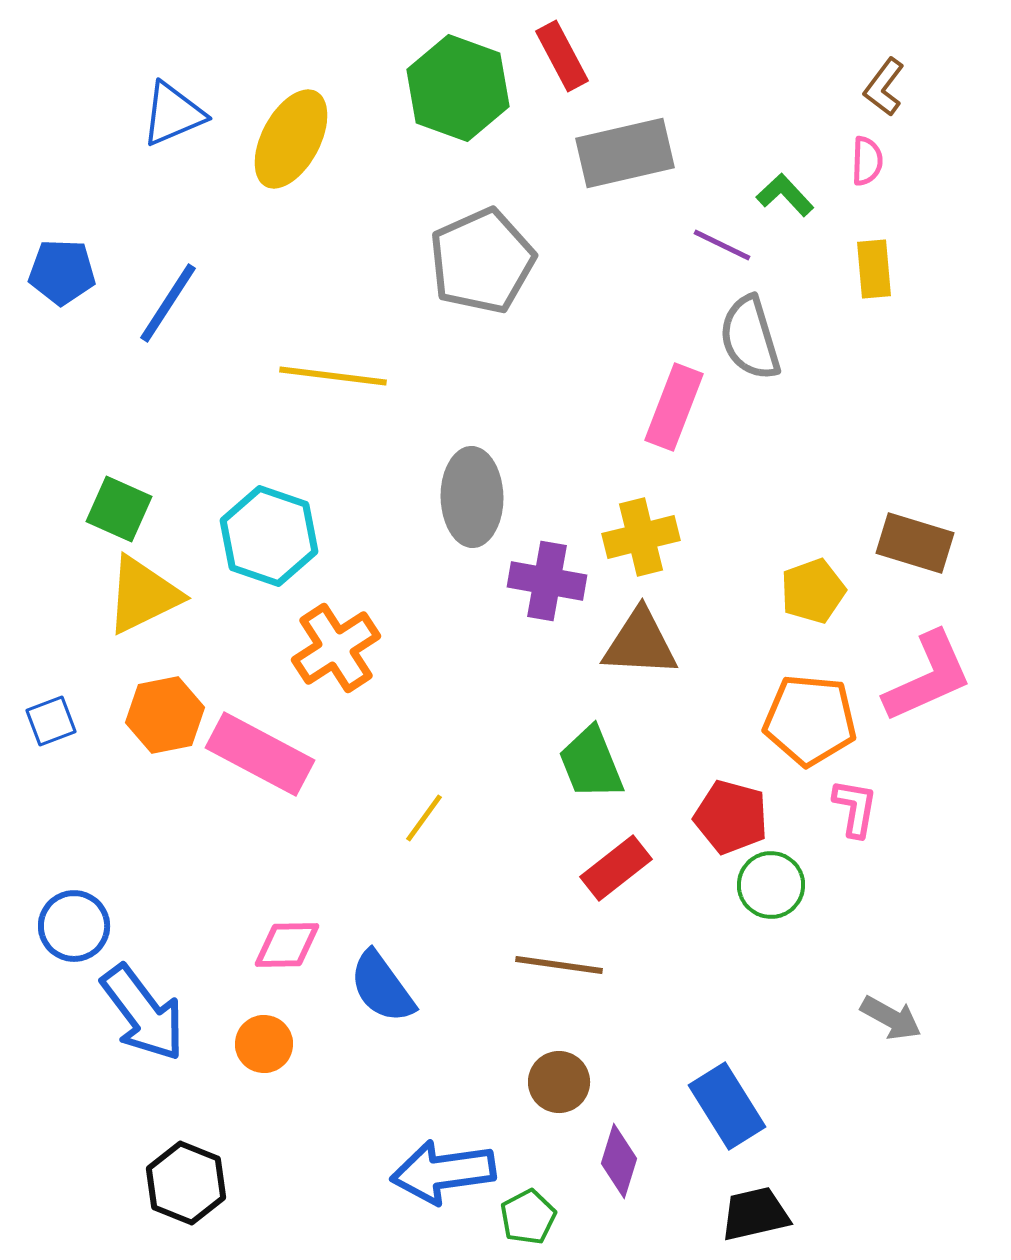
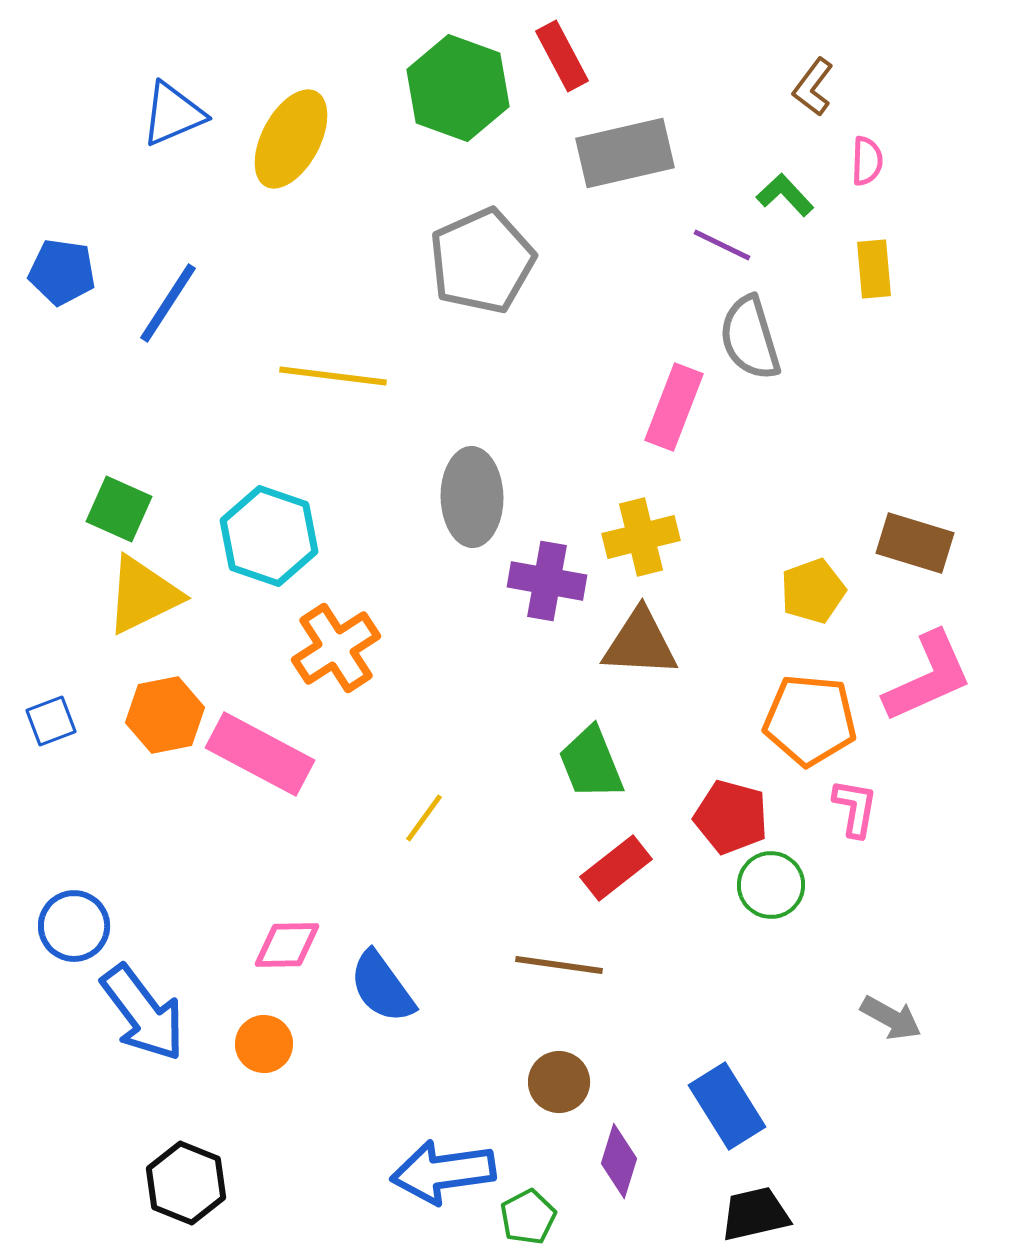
brown L-shape at (884, 87): moved 71 px left
blue pentagon at (62, 272): rotated 6 degrees clockwise
